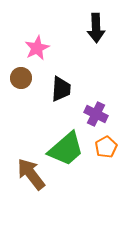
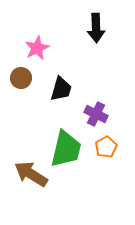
black trapezoid: rotated 12 degrees clockwise
green trapezoid: rotated 36 degrees counterclockwise
brown arrow: rotated 20 degrees counterclockwise
